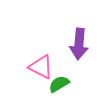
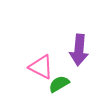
purple arrow: moved 6 px down
